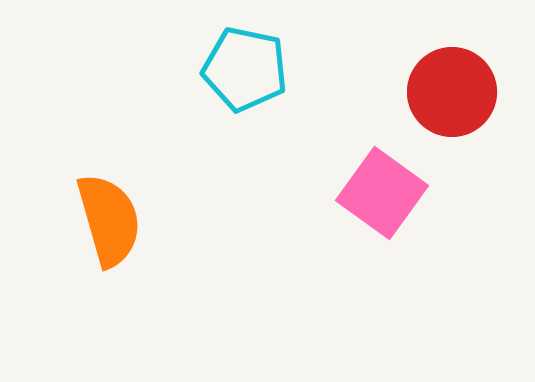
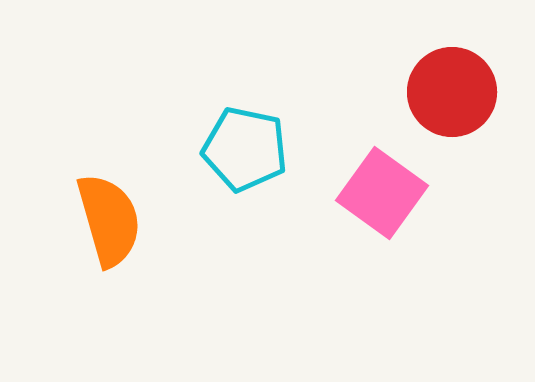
cyan pentagon: moved 80 px down
